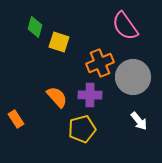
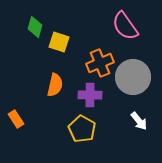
orange semicircle: moved 2 px left, 12 px up; rotated 55 degrees clockwise
yellow pentagon: rotated 28 degrees counterclockwise
